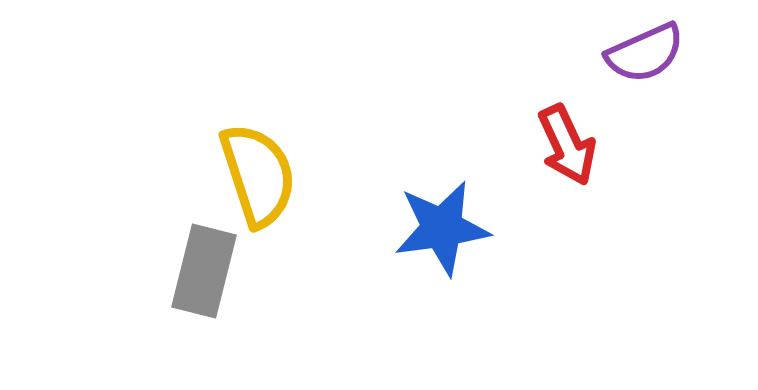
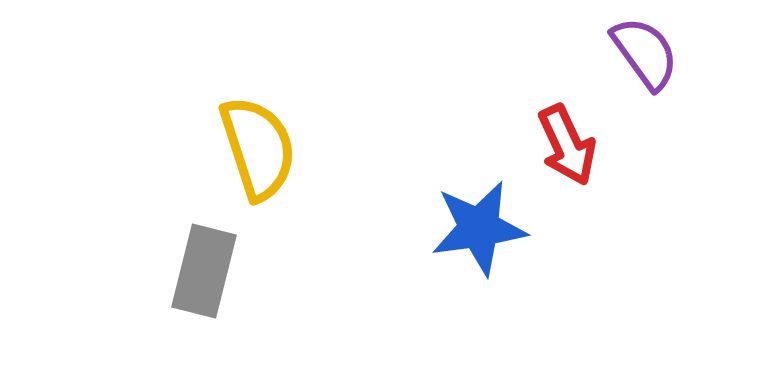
purple semicircle: rotated 102 degrees counterclockwise
yellow semicircle: moved 27 px up
blue star: moved 37 px right
